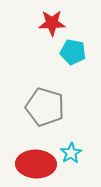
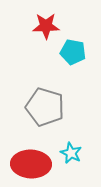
red star: moved 6 px left, 3 px down
cyan star: rotated 15 degrees counterclockwise
red ellipse: moved 5 px left
